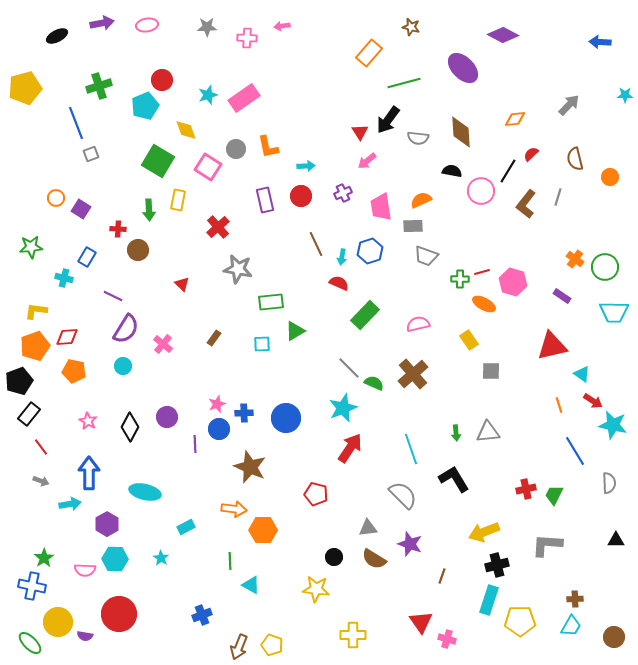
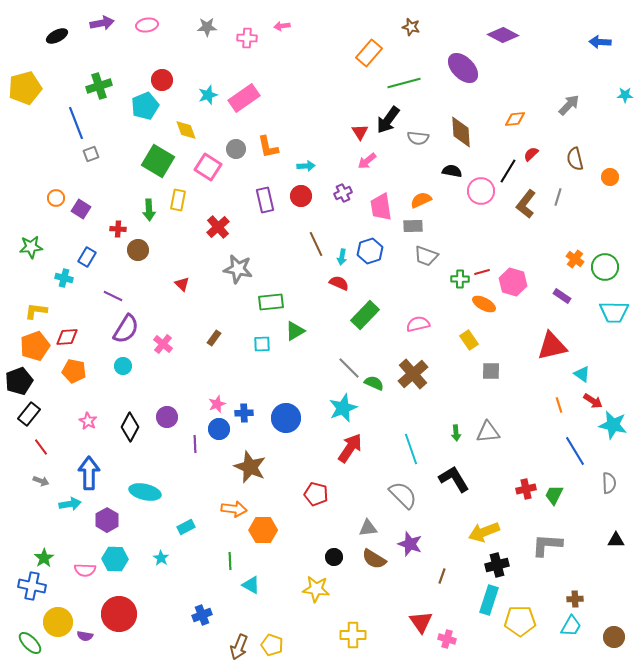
purple hexagon at (107, 524): moved 4 px up
